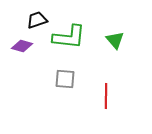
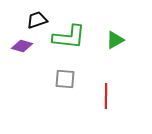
green triangle: rotated 42 degrees clockwise
